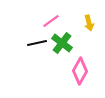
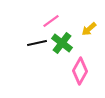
yellow arrow: moved 6 px down; rotated 63 degrees clockwise
